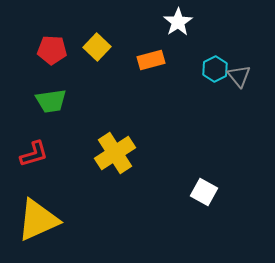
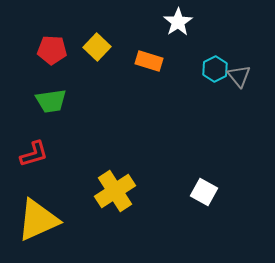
orange rectangle: moved 2 px left, 1 px down; rotated 32 degrees clockwise
yellow cross: moved 38 px down
